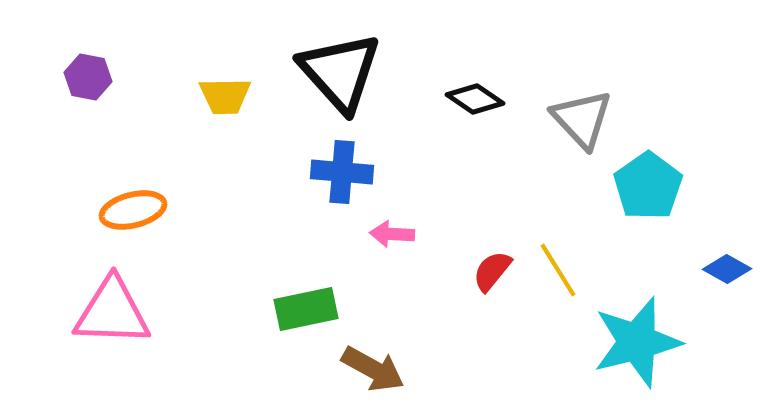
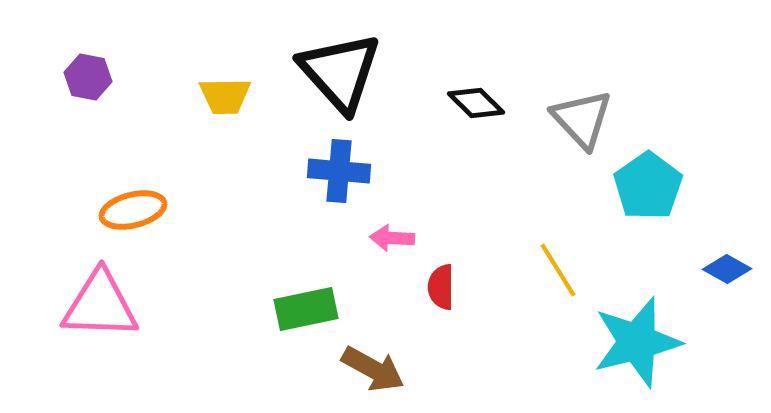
black diamond: moved 1 px right, 4 px down; rotated 10 degrees clockwise
blue cross: moved 3 px left, 1 px up
pink arrow: moved 4 px down
red semicircle: moved 51 px left, 16 px down; rotated 39 degrees counterclockwise
pink triangle: moved 12 px left, 7 px up
